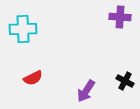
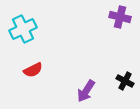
purple cross: rotated 10 degrees clockwise
cyan cross: rotated 24 degrees counterclockwise
red semicircle: moved 8 px up
